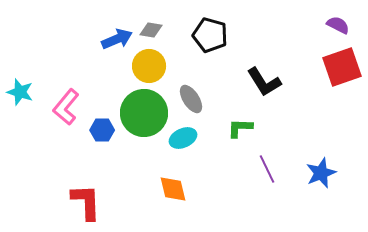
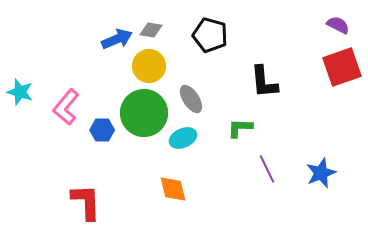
black L-shape: rotated 27 degrees clockwise
